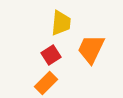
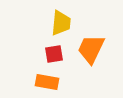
red square: moved 3 px right, 1 px up; rotated 24 degrees clockwise
orange rectangle: moved 1 px right, 1 px up; rotated 55 degrees clockwise
